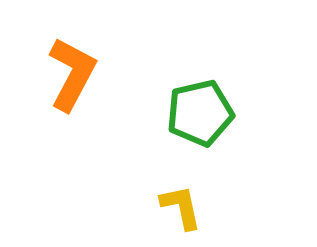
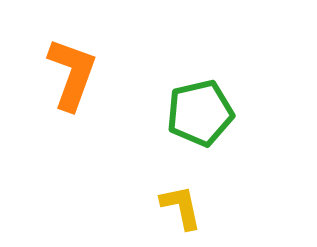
orange L-shape: rotated 8 degrees counterclockwise
